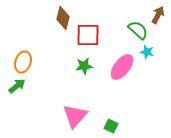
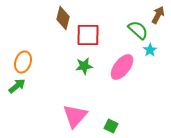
cyan star: moved 3 px right, 2 px up; rotated 24 degrees clockwise
